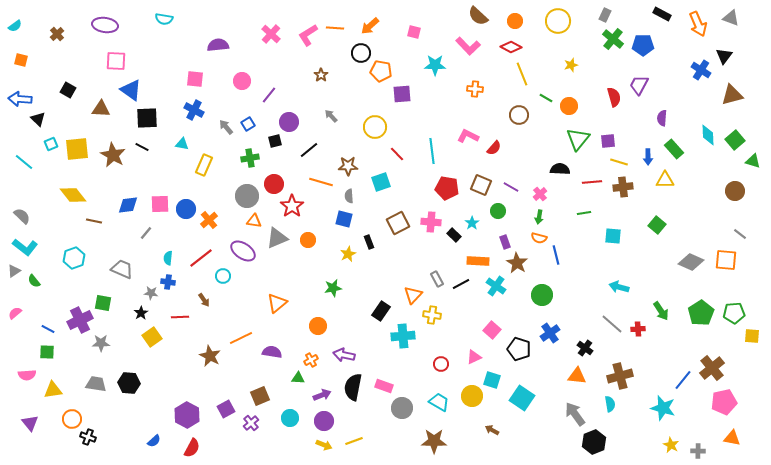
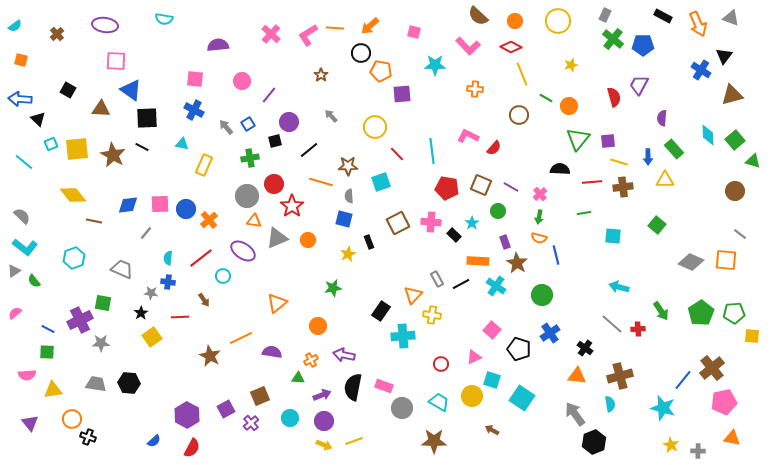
black rectangle at (662, 14): moved 1 px right, 2 px down
